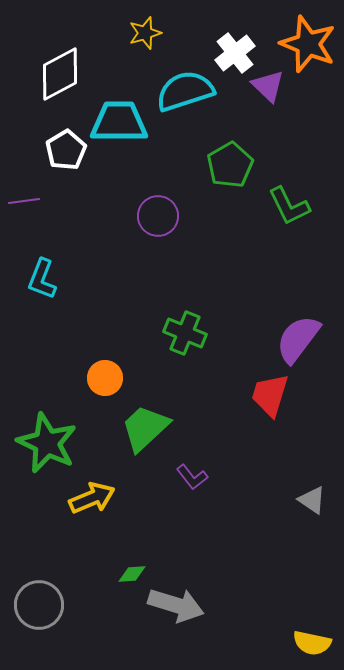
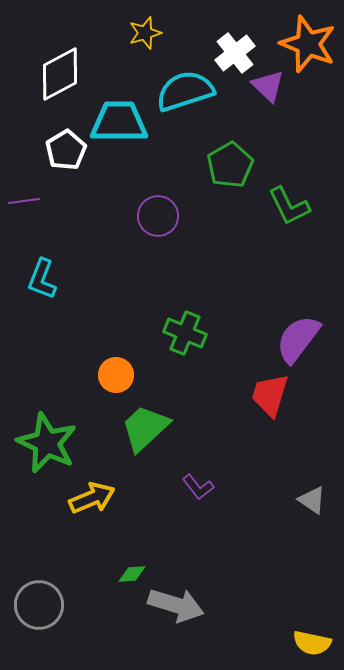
orange circle: moved 11 px right, 3 px up
purple L-shape: moved 6 px right, 10 px down
